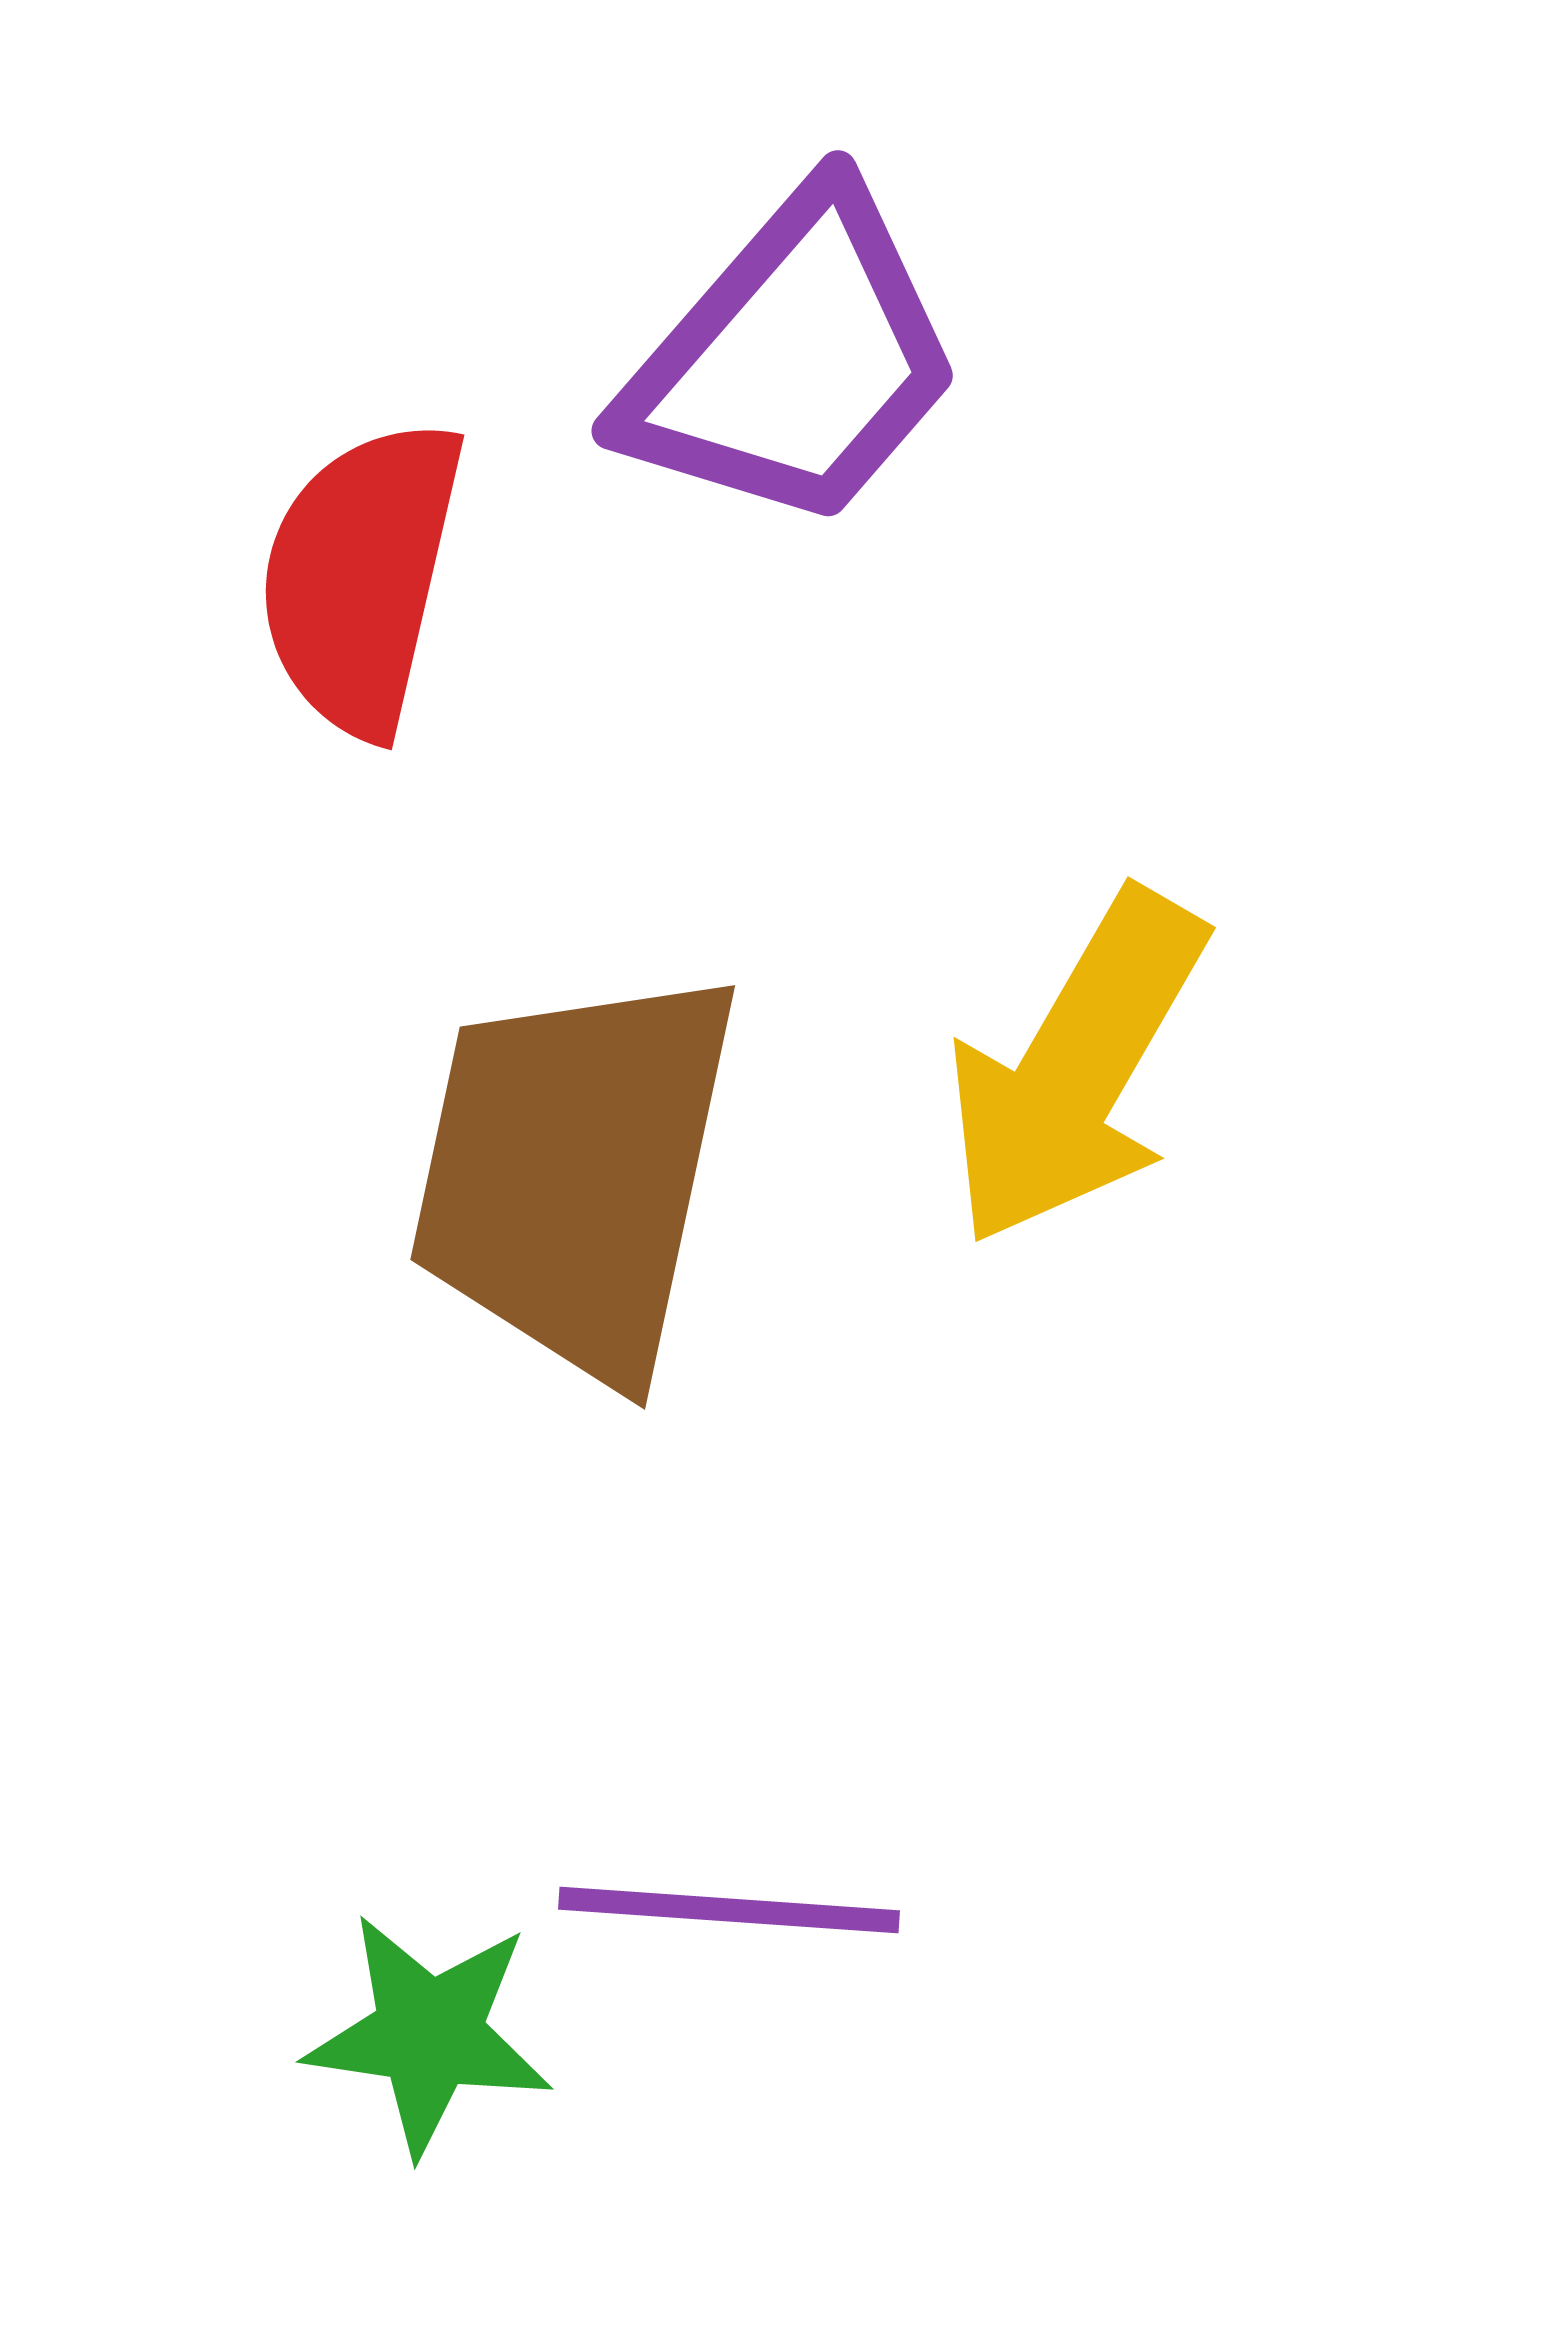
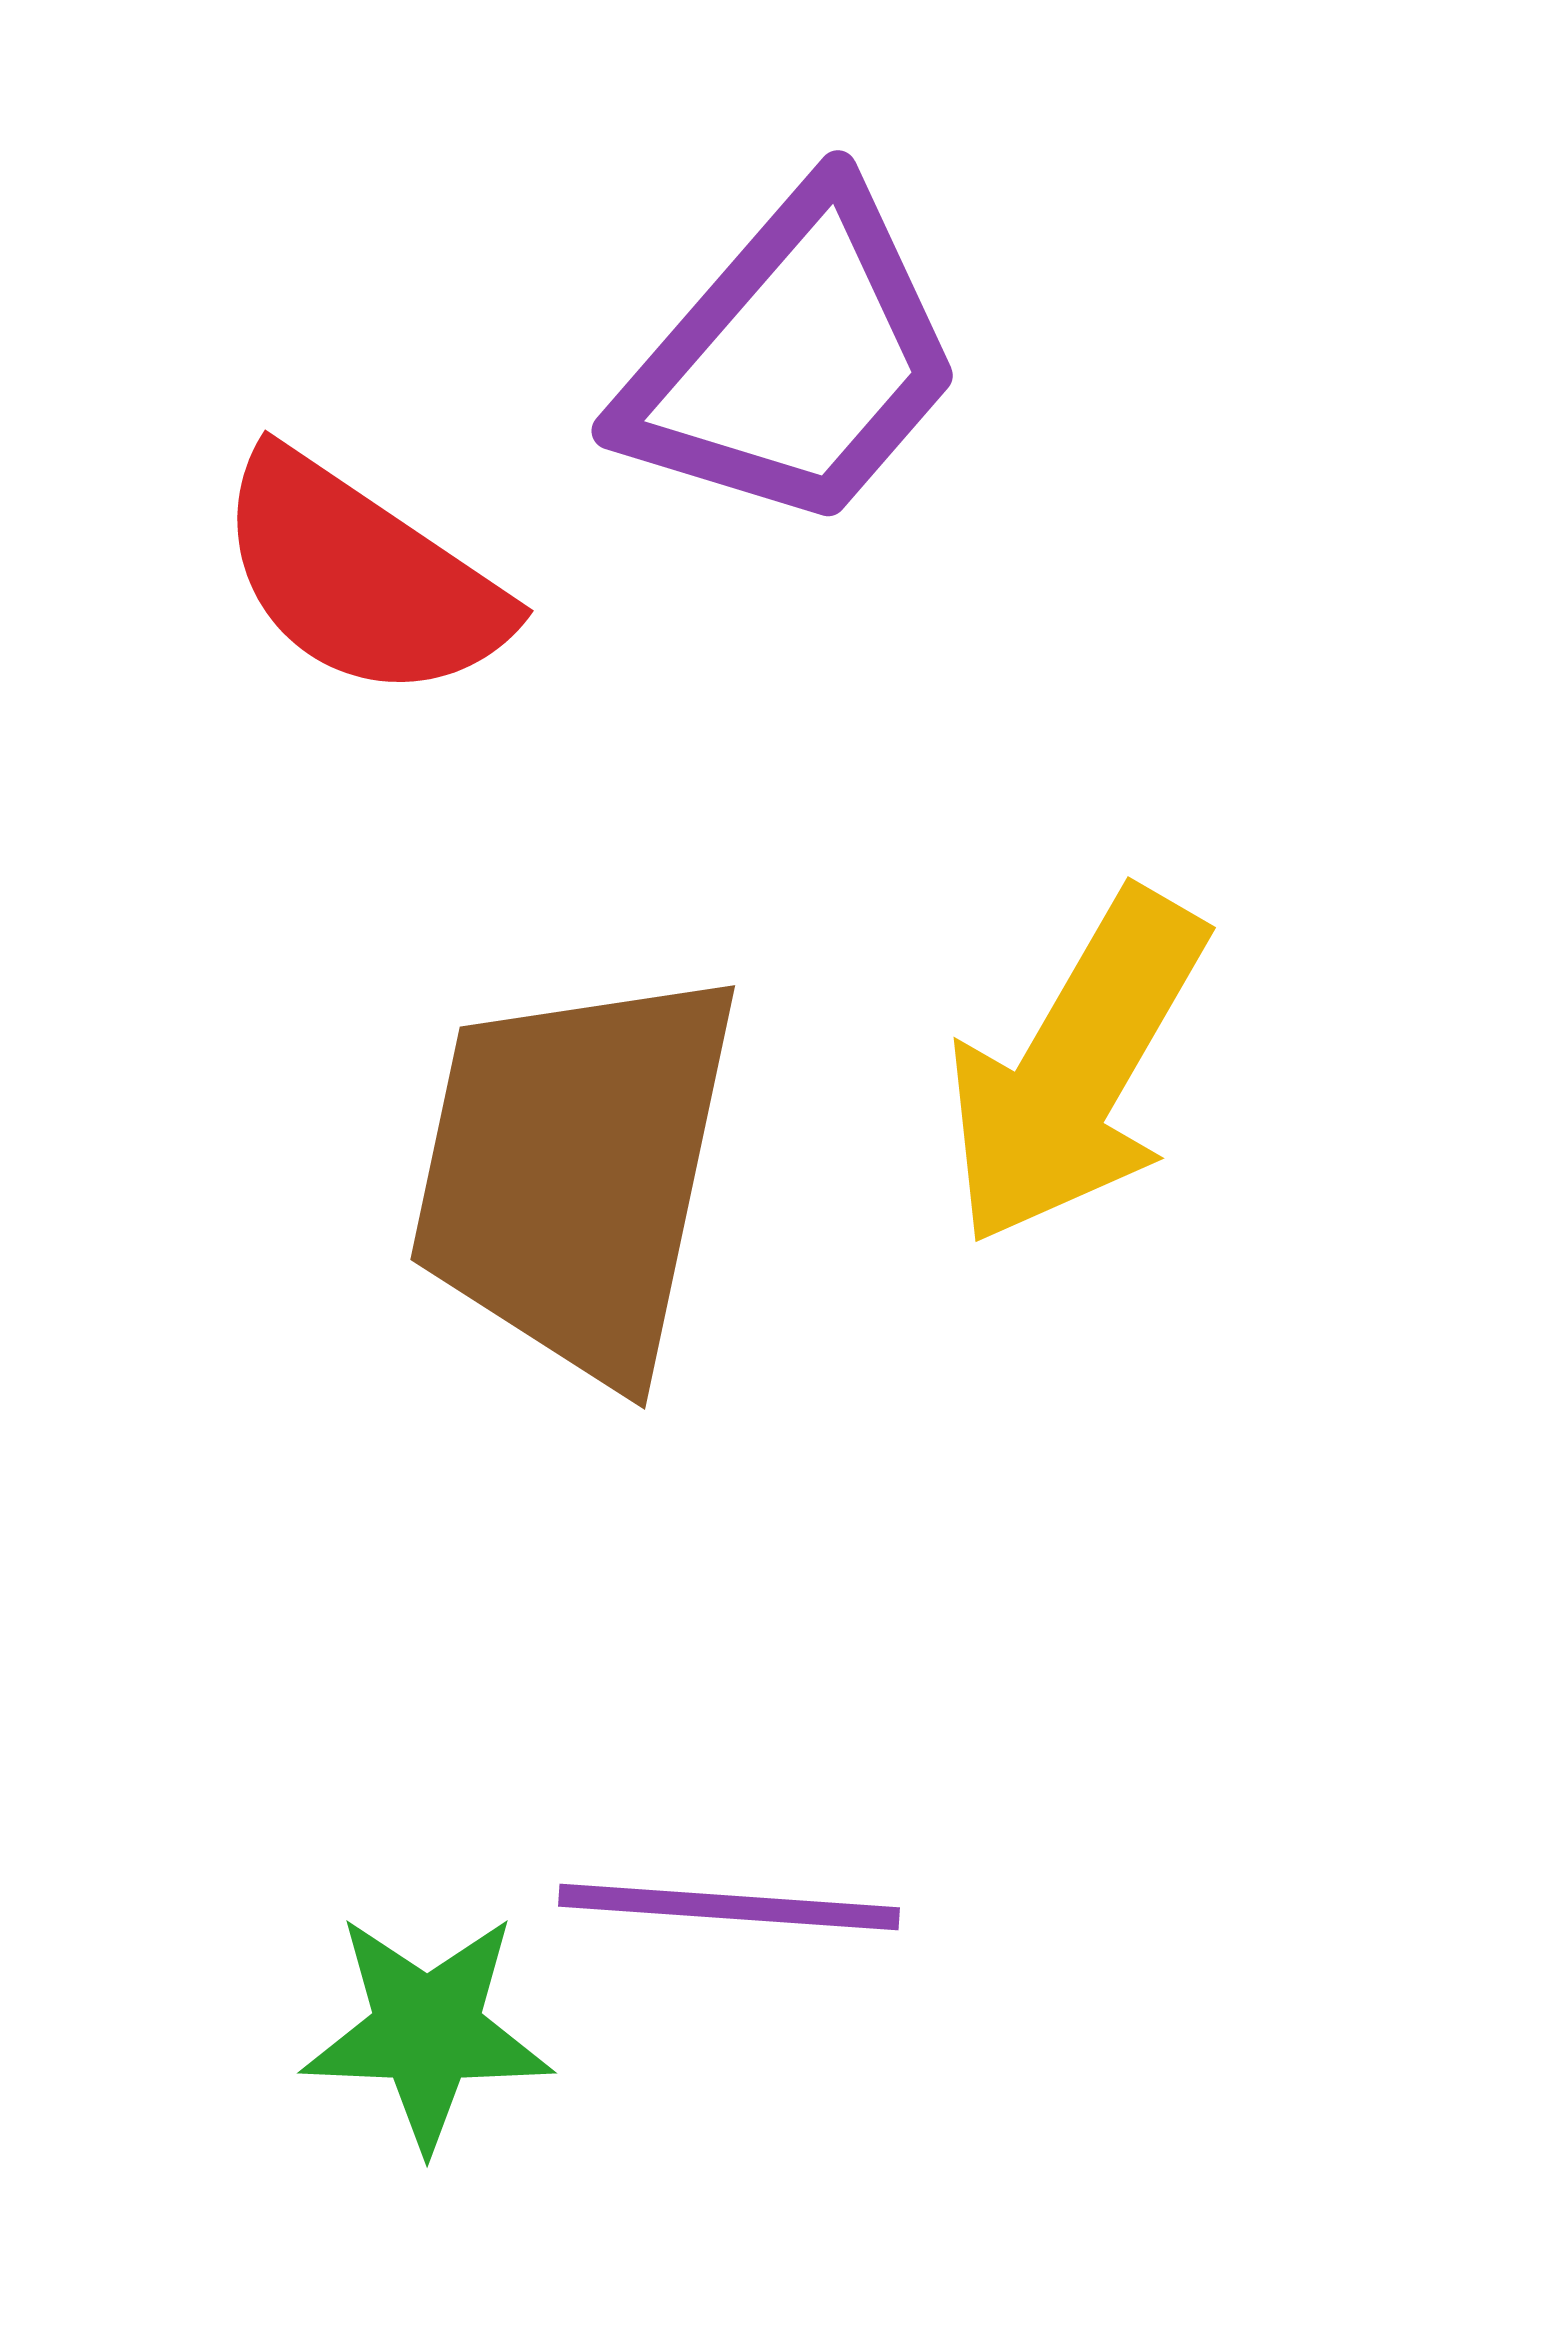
red semicircle: rotated 69 degrees counterclockwise
purple line: moved 3 px up
green star: moved 2 px left, 3 px up; rotated 6 degrees counterclockwise
